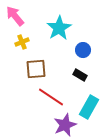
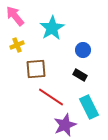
cyan star: moved 7 px left
yellow cross: moved 5 px left, 3 px down
cyan rectangle: rotated 55 degrees counterclockwise
